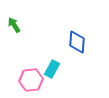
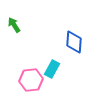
blue diamond: moved 3 px left
